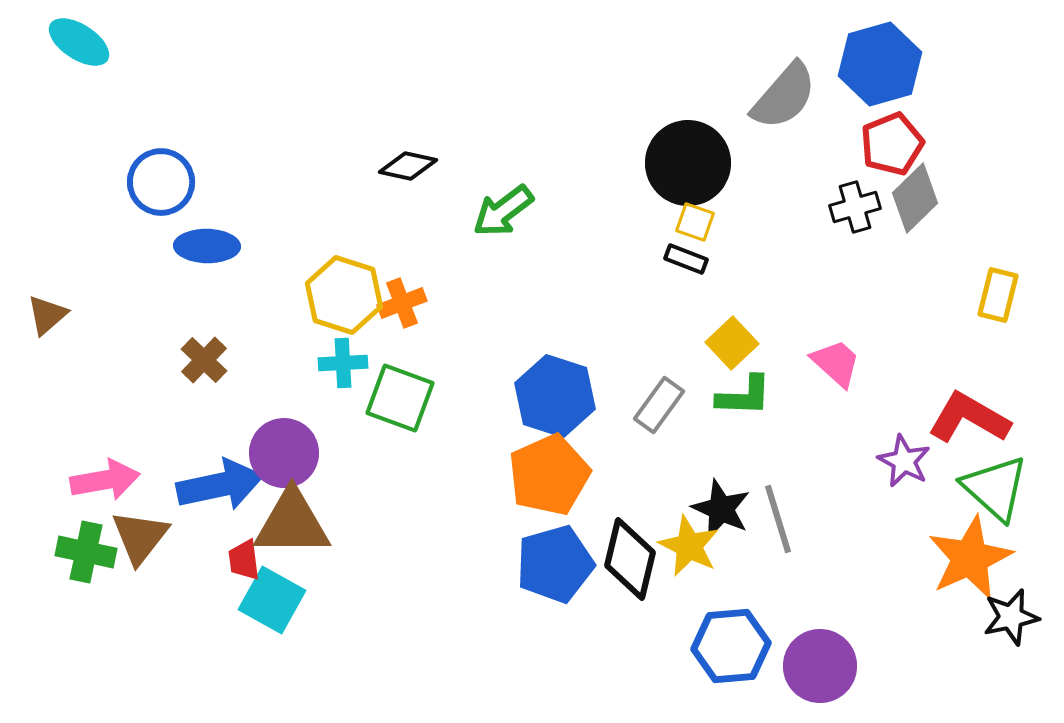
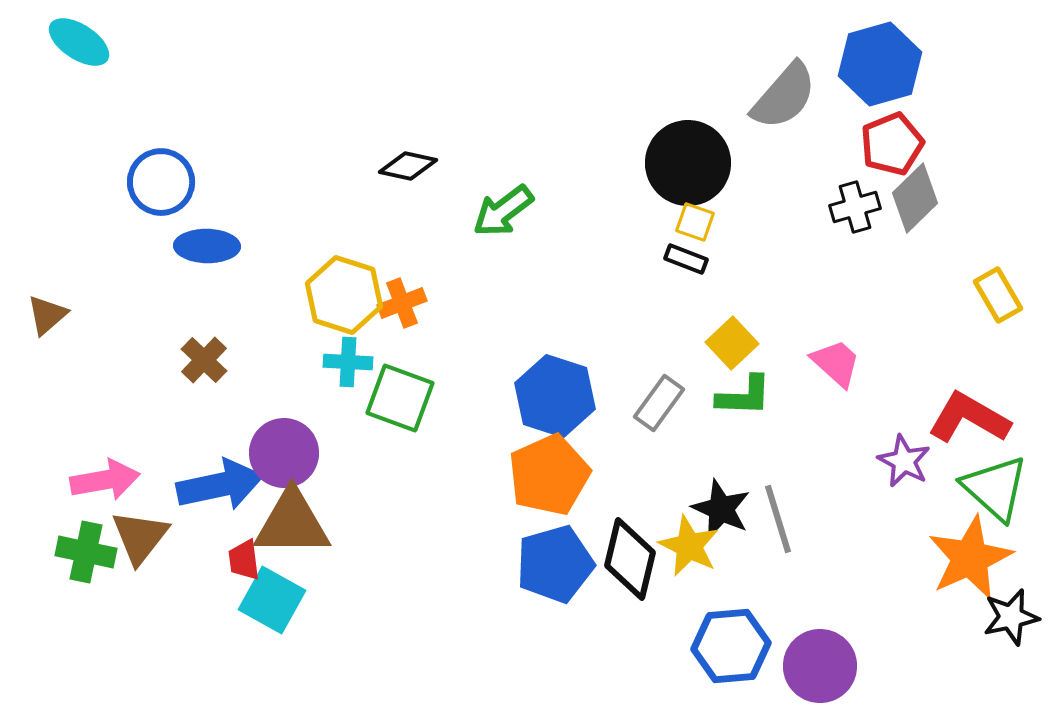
yellow rectangle at (998, 295): rotated 44 degrees counterclockwise
cyan cross at (343, 363): moved 5 px right, 1 px up; rotated 6 degrees clockwise
gray rectangle at (659, 405): moved 2 px up
